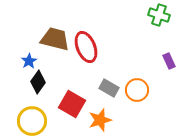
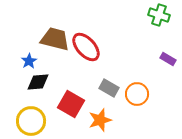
red ellipse: rotated 20 degrees counterclockwise
purple rectangle: moved 1 px left, 2 px up; rotated 35 degrees counterclockwise
black diamond: rotated 50 degrees clockwise
orange circle: moved 4 px down
red square: moved 1 px left
yellow circle: moved 1 px left
